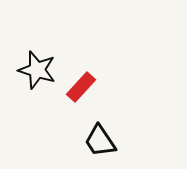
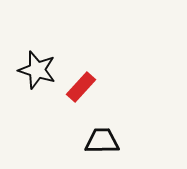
black trapezoid: moved 2 px right; rotated 123 degrees clockwise
